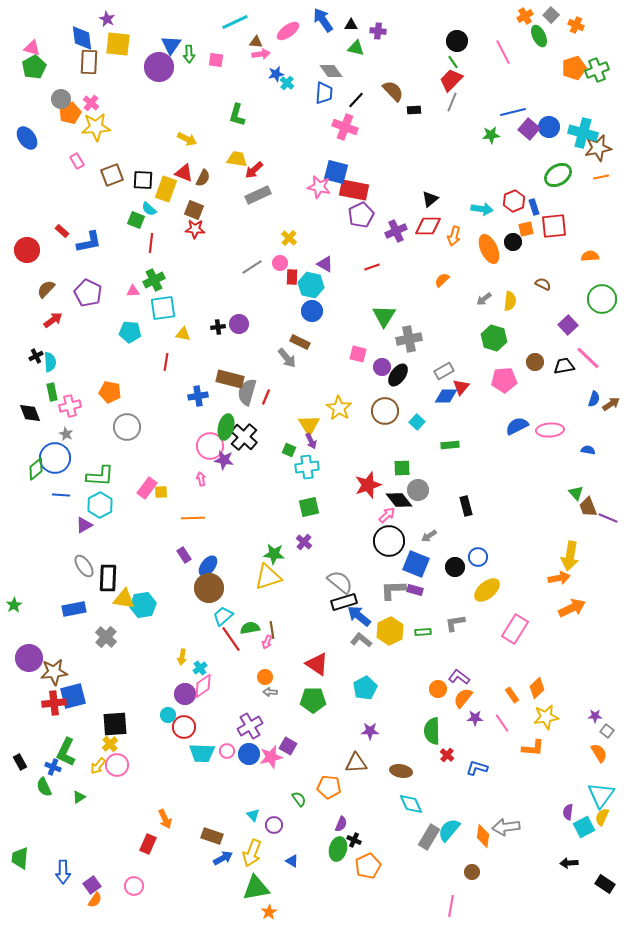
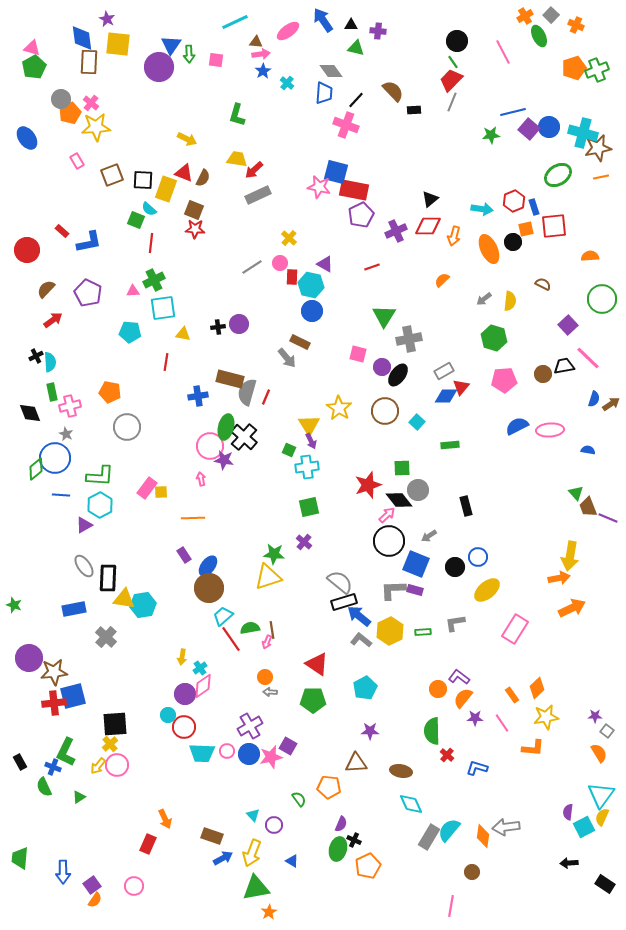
blue star at (276, 74): moved 13 px left, 3 px up; rotated 21 degrees counterclockwise
pink cross at (345, 127): moved 1 px right, 2 px up
brown circle at (535, 362): moved 8 px right, 12 px down
green star at (14, 605): rotated 21 degrees counterclockwise
